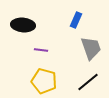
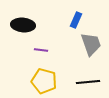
gray trapezoid: moved 4 px up
black line: rotated 35 degrees clockwise
